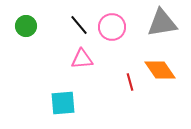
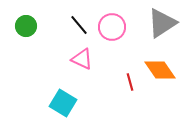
gray triangle: rotated 24 degrees counterclockwise
pink triangle: rotated 30 degrees clockwise
cyan square: rotated 36 degrees clockwise
